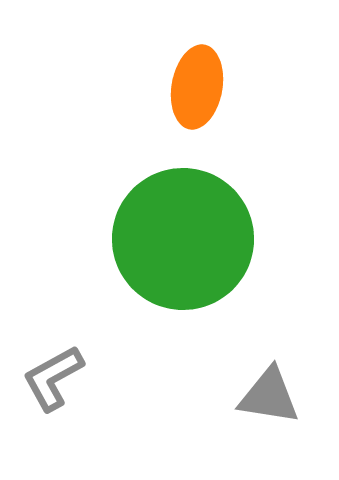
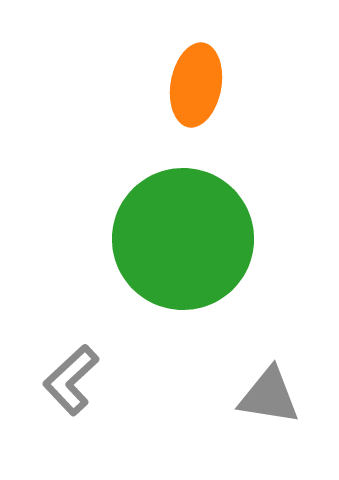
orange ellipse: moved 1 px left, 2 px up
gray L-shape: moved 18 px right, 2 px down; rotated 14 degrees counterclockwise
